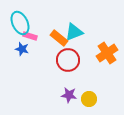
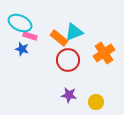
cyan ellipse: rotated 40 degrees counterclockwise
orange cross: moved 3 px left
yellow circle: moved 7 px right, 3 px down
